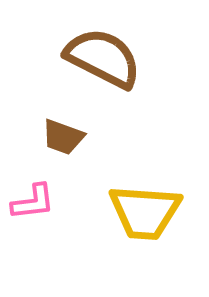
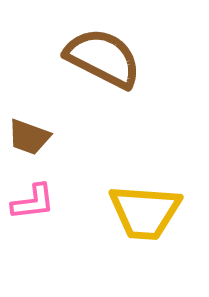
brown trapezoid: moved 34 px left
